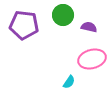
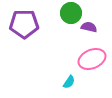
green circle: moved 8 px right, 2 px up
purple pentagon: moved 1 px up; rotated 8 degrees counterclockwise
pink ellipse: rotated 8 degrees counterclockwise
